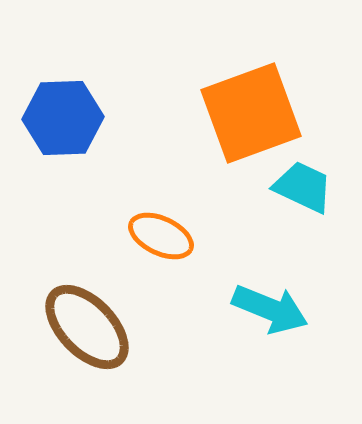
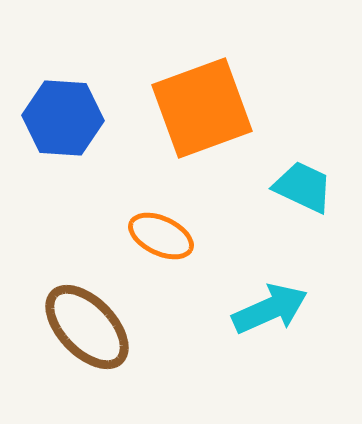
orange square: moved 49 px left, 5 px up
blue hexagon: rotated 6 degrees clockwise
cyan arrow: rotated 46 degrees counterclockwise
